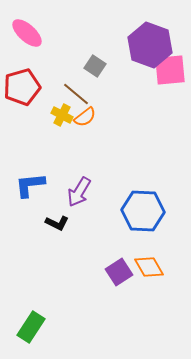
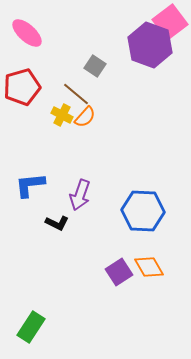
pink square: moved 48 px up; rotated 32 degrees counterclockwise
orange semicircle: rotated 10 degrees counterclockwise
purple arrow: moved 1 px right, 3 px down; rotated 12 degrees counterclockwise
